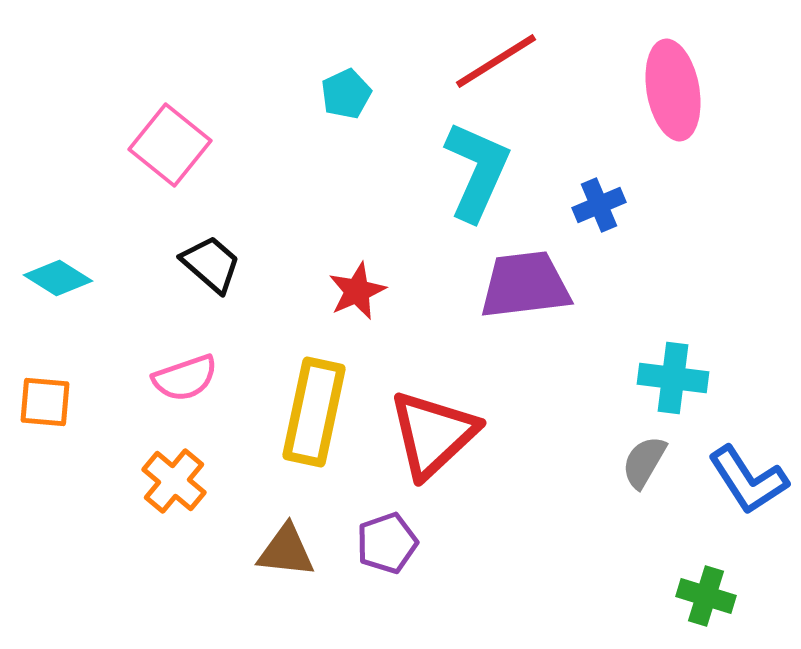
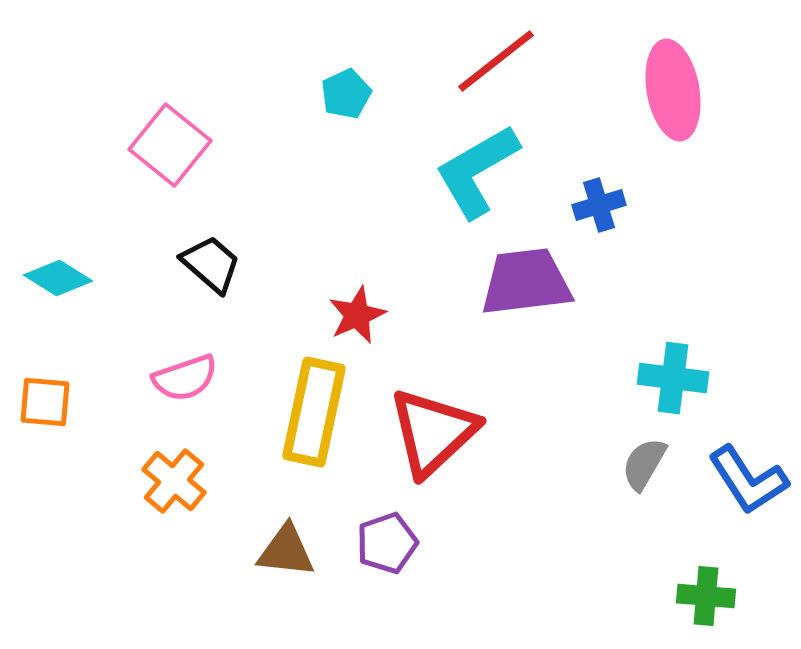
red line: rotated 6 degrees counterclockwise
cyan L-shape: rotated 144 degrees counterclockwise
blue cross: rotated 6 degrees clockwise
purple trapezoid: moved 1 px right, 3 px up
red star: moved 24 px down
red triangle: moved 2 px up
gray semicircle: moved 2 px down
green cross: rotated 12 degrees counterclockwise
